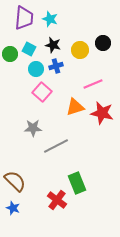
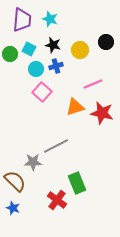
purple trapezoid: moved 2 px left, 2 px down
black circle: moved 3 px right, 1 px up
gray star: moved 34 px down
